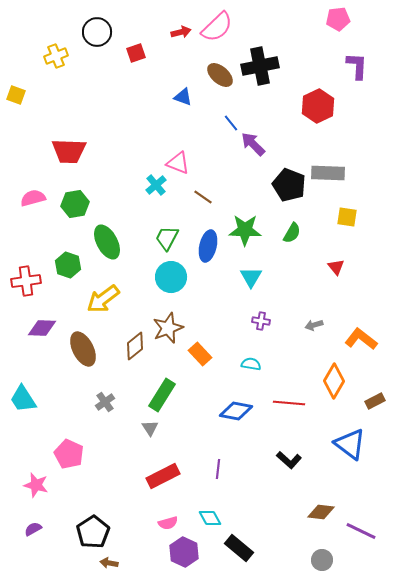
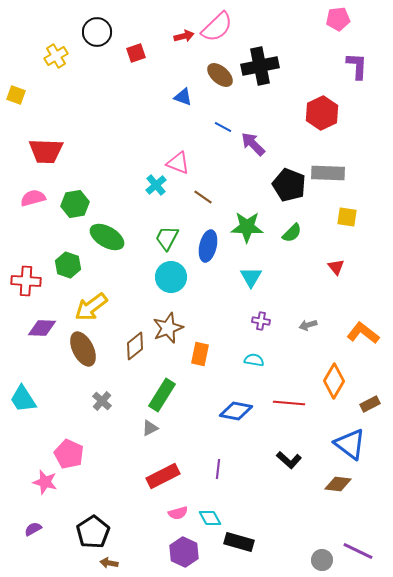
red arrow at (181, 32): moved 3 px right, 4 px down
yellow cross at (56, 56): rotated 10 degrees counterclockwise
red hexagon at (318, 106): moved 4 px right, 7 px down
blue line at (231, 123): moved 8 px left, 4 px down; rotated 24 degrees counterclockwise
red trapezoid at (69, 151): moved 23 px left
green star at (245, 230): moved 2 px right, 3 px up
green semicircle at (292, 233): rotated 15 degrees clockwise
green ellipse at (107, 242): moved 5 px up; rotated 32 degrees counterclockwise
red cross at (26, 281): rotated 12 degrees clockwise
yellow arrow at (103, 299): moved 12 px left, 8 px down
gray arrow at (314, 325): moved 6 px left
orange L-shape at (361, 339): moved 2 px right, 6 px up
orange rectangle at (200, 354): rotated 55 degrees clockwise
cyan semicircle at (251, 364): moved 3 px right, 4 px up
brown rectangle at (375, 401): moved 5 px left, 3 px down
gray cross at (105, 402): moved 3 px left, 1 px up; rotated 12 degrees counterclockwise
gray triangle at (150, 428): rotated 36 degrees clockwise
pink star at (36, 485): moved 9 px right, 3 px up
brown diamond at (321, 512): moved 17 px right, 28 px up
pink semicircle at (168, 523): moved 10 px right, 10 px up
purple line at (361, 531): moved 3 px left, 20 px down
black rectangle at (239, 548): moved 6 px up; rotated 24 degrees counterclockwise
